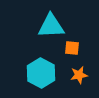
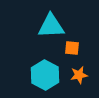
cyan hexagon: moved 4 px right, 2 px down
